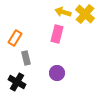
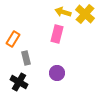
orange rectangle: moved 2 px left, 1 px down
black cross: moved 2 px right
